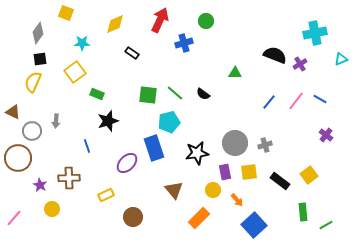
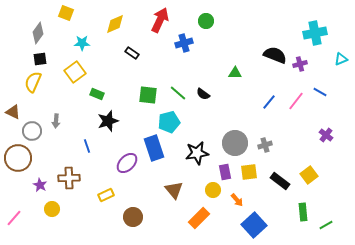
purple cross at (300, 64): rotated 16 degrees clockwise
green line at (175, 93): moved 3 px right
blue line at (320, 99): moved 7 px up
